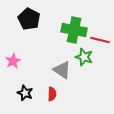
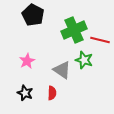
black pentagon: moved 4 px right, 4 px up
green cross: rotated 35 degrees counterclockwise
green star: moved 3 px down
pink star: moved 14 px right
red semicircle: moved 1 px up
